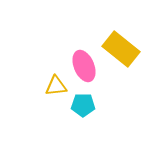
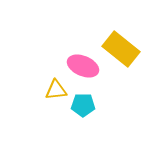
pink ellipse: moved 1 px left; rotated 44 degrees counterclockwise
yellow triangle: moved 4 px down
